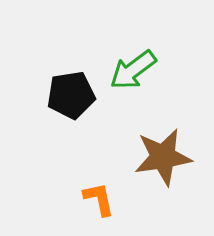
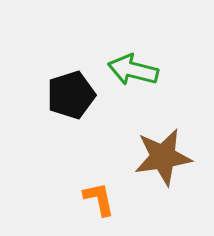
green arrow: rotated 51 degrees clockwise
black pentagon: rotated 9 degrees counterclockwise
